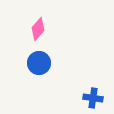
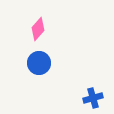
blue cross: rotated 24 degrees counterclockwise
